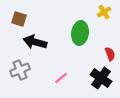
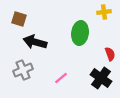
yellow cross: rotated 24 degrees clockwise
gray cross: moved 3 px right
